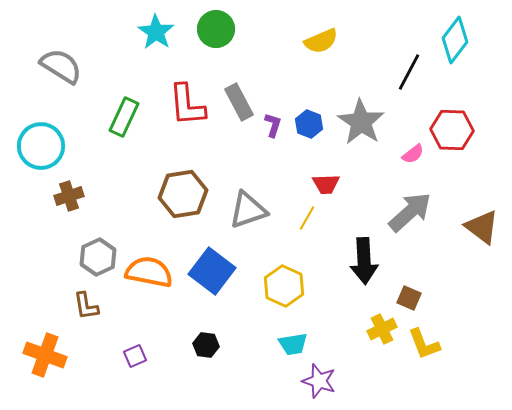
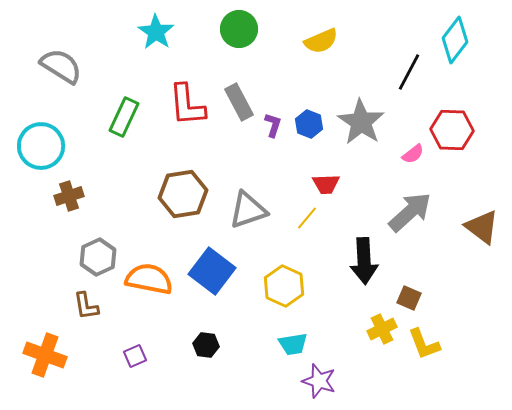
green circle: moved 23 px right
yellow line: rotated 10 degrees clockwise
orange semicircle: moved 7 px down
